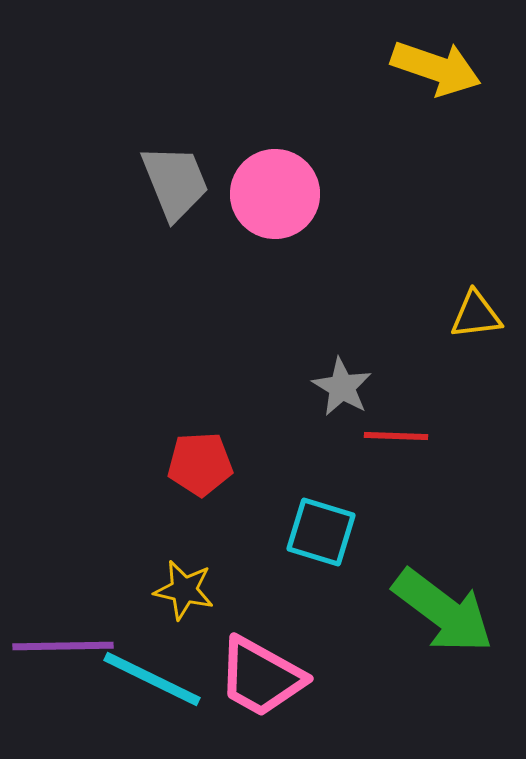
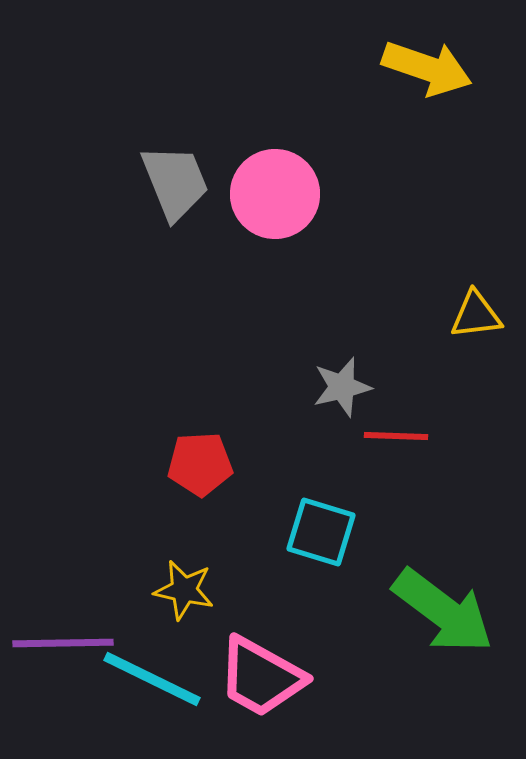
yellow arrow: moved 9 px left
gray star: rotated 28 degrees clockwise
purple line: moved 3 px up
